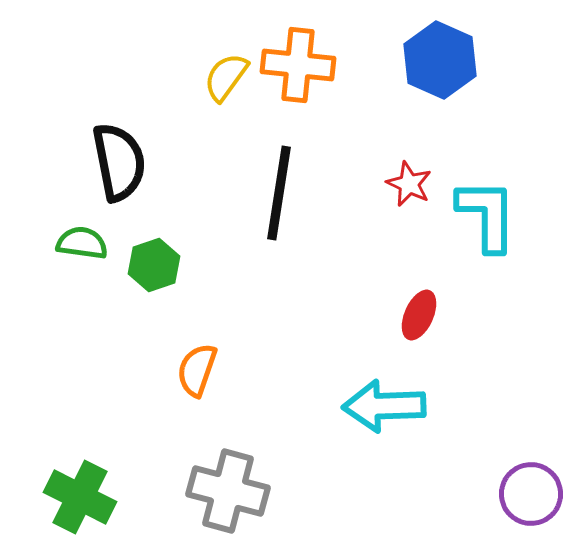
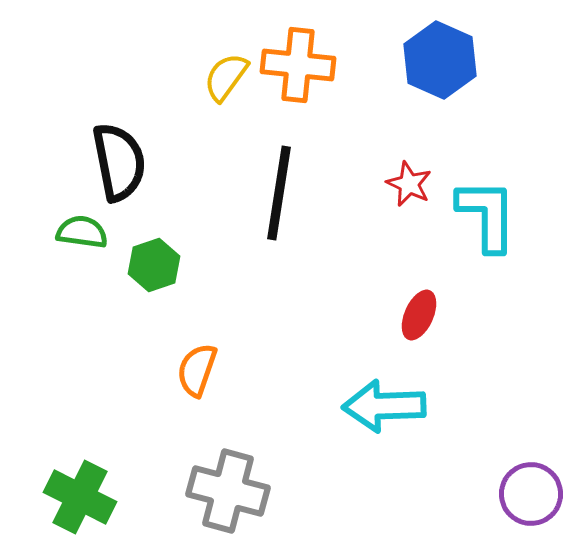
green semicircle: moved 11 px up
